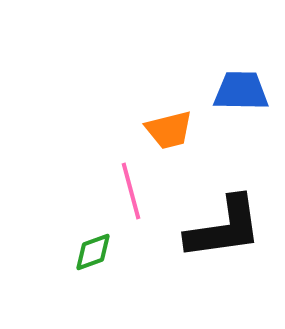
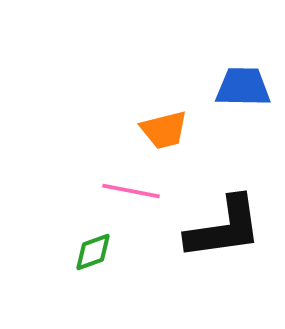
blue trapezoid: moved 2 px right, 4 px up
orange trapezoid: moved 5 px left
pink line: rotated 64 degrees counterclockwise
